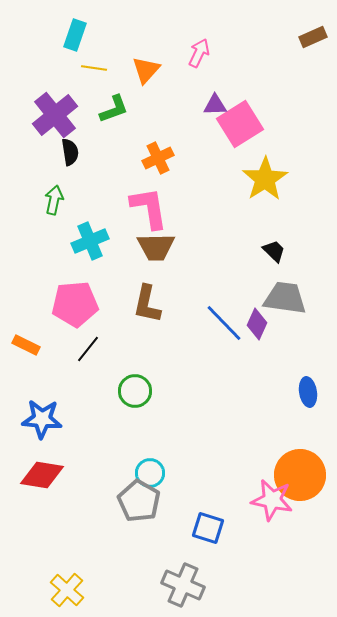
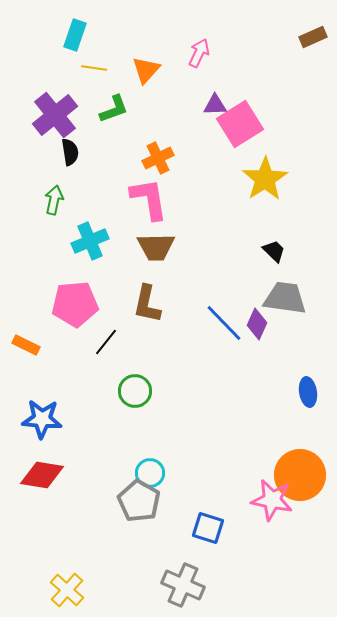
pink L-shape: moved 9 px up
black line: moved 18 px right, 7 px up
